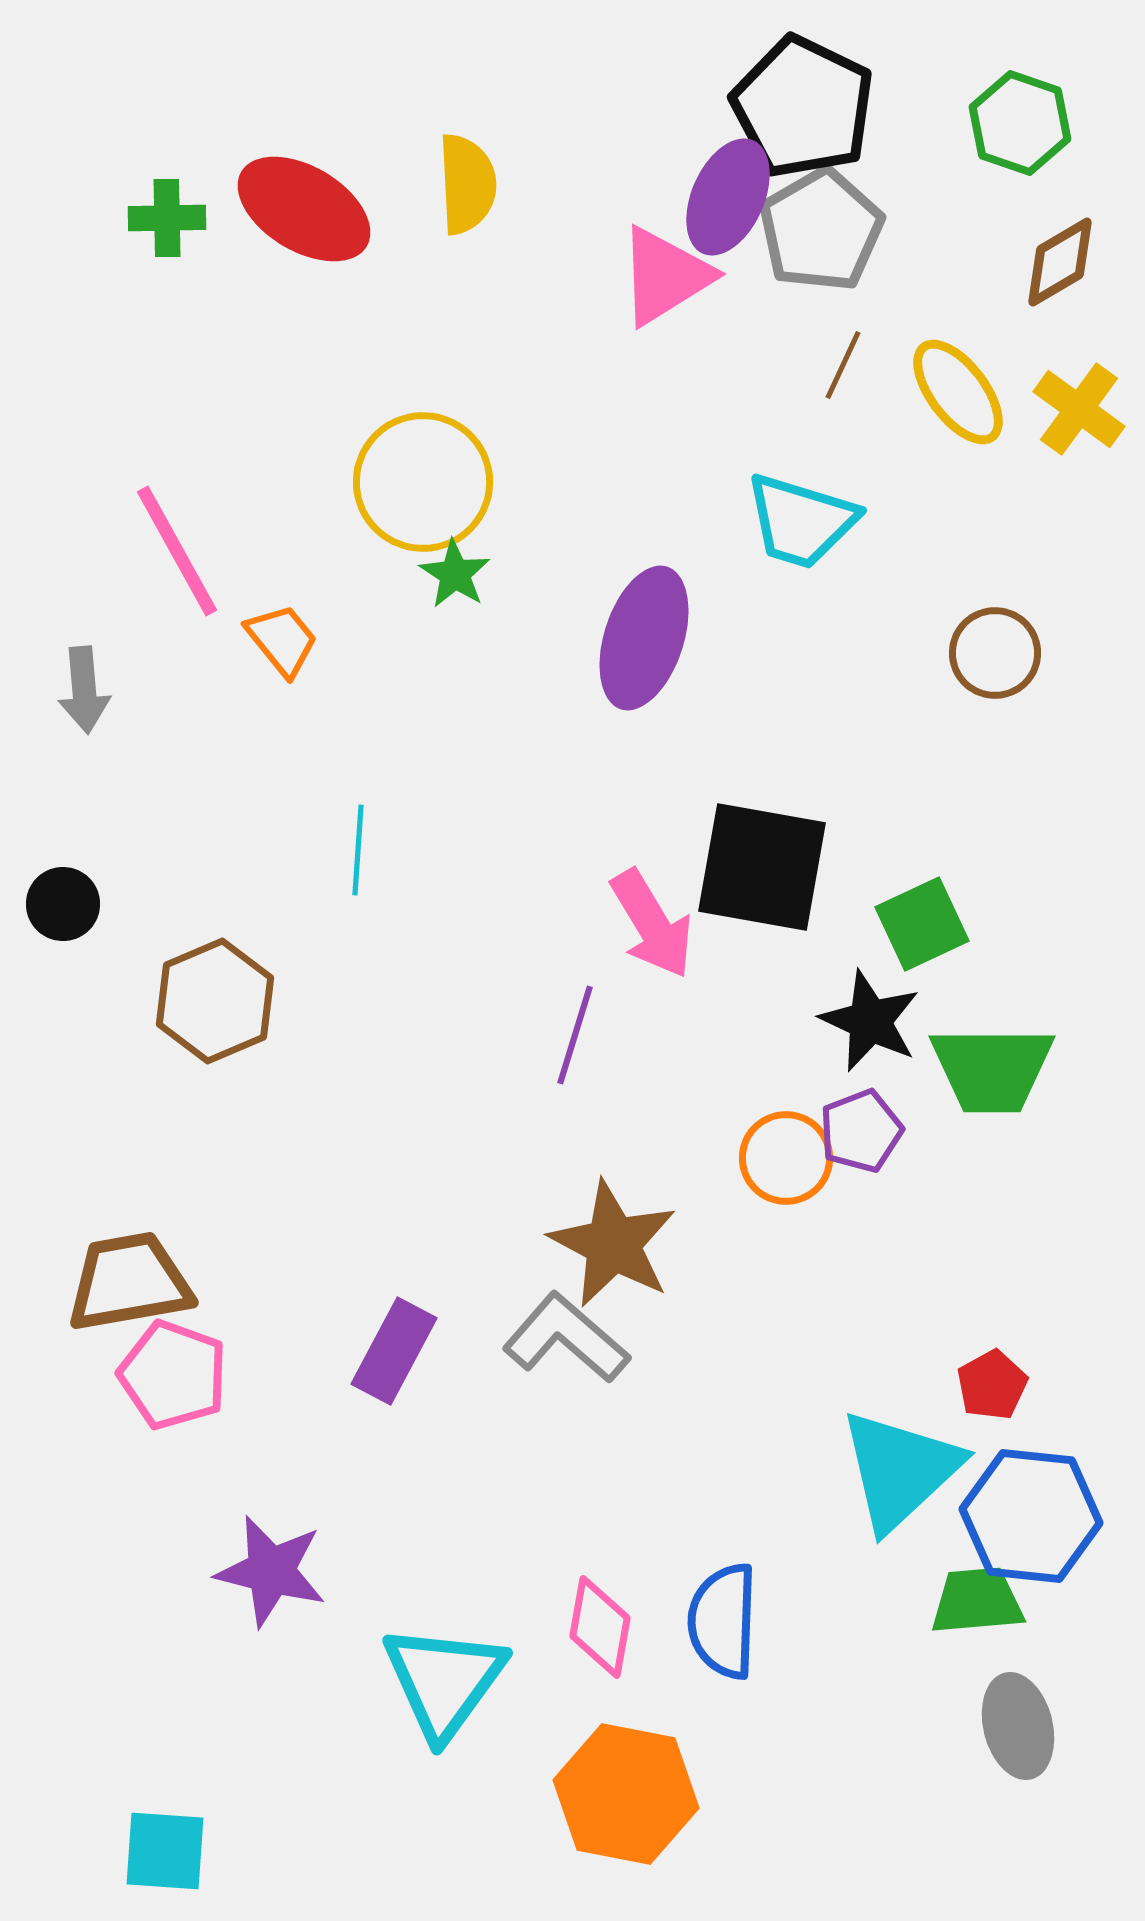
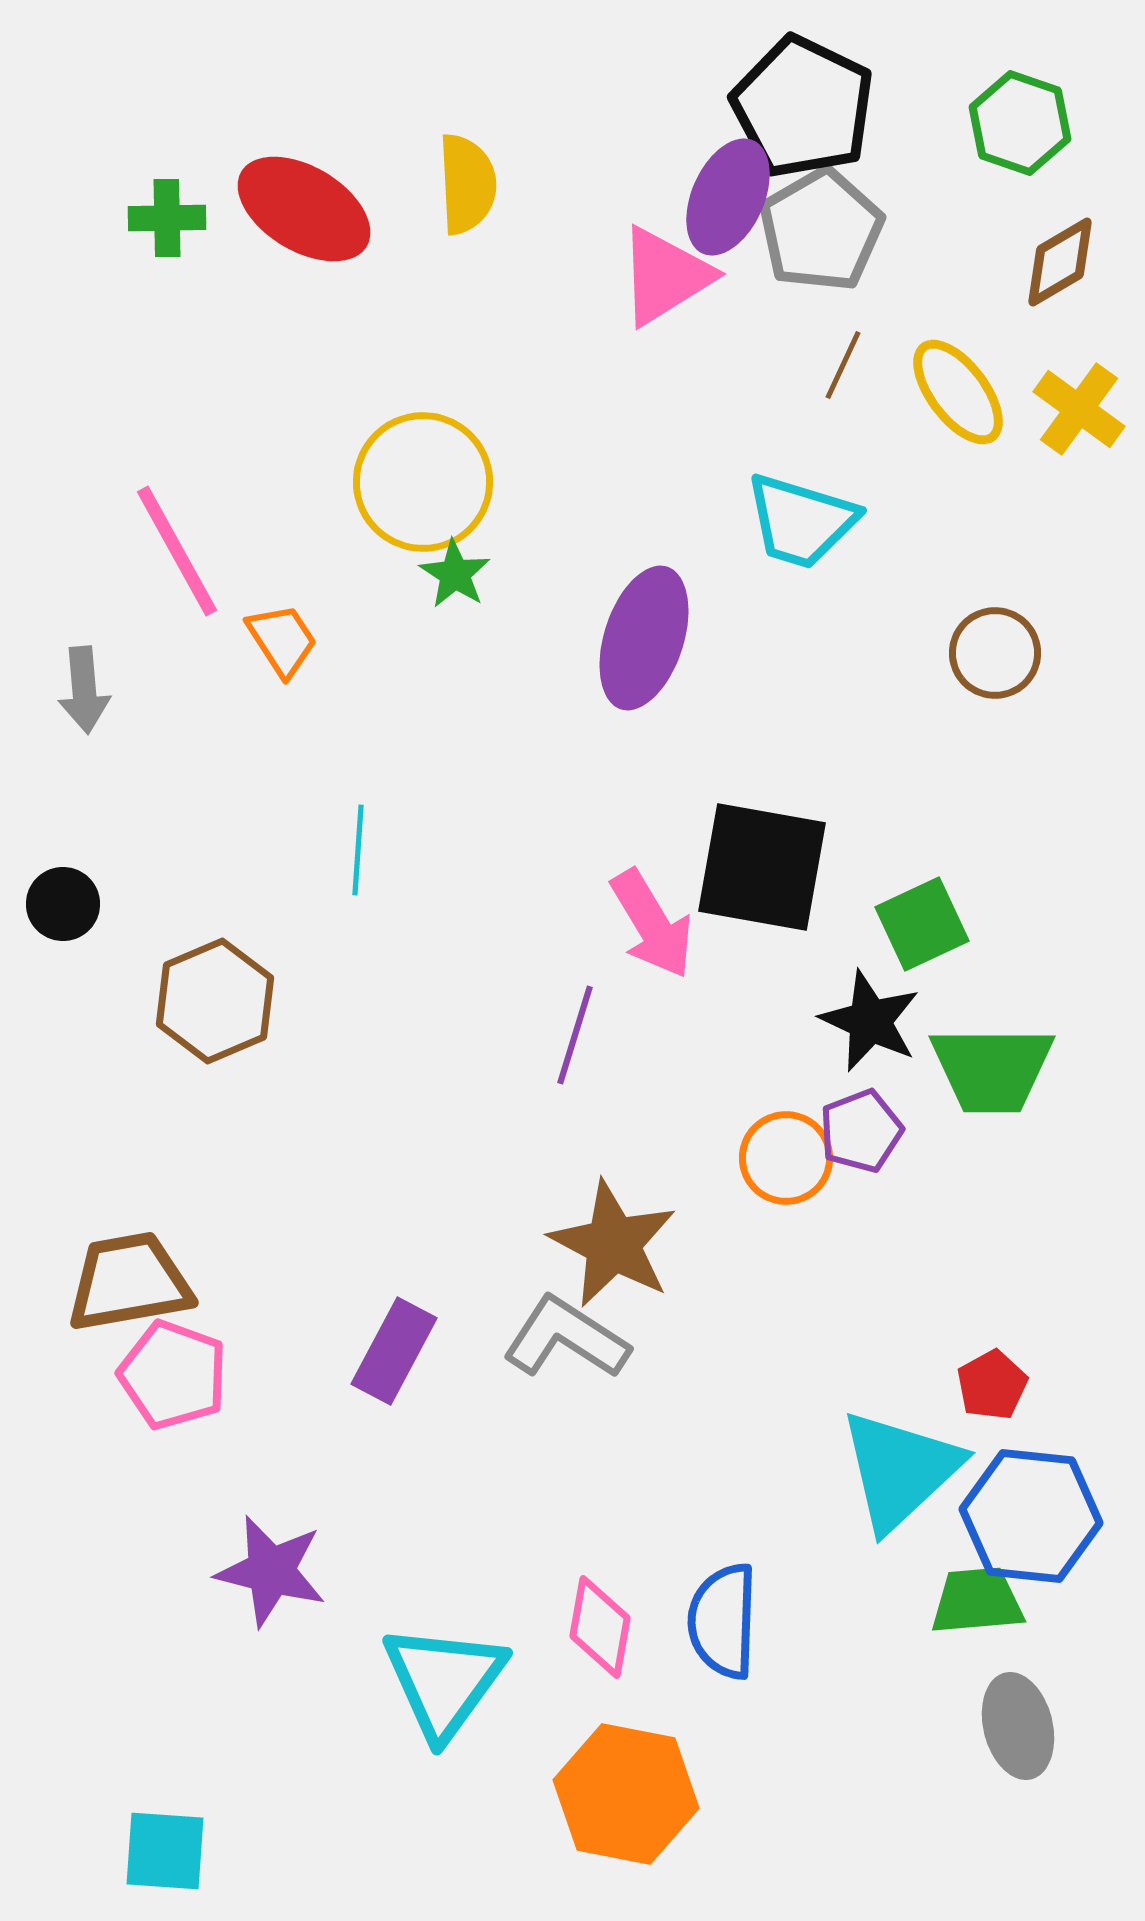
orange trapezoid at (282, 640): rotated 6 degrees clockwise
gray L-shape at (566, 1338): rotated 8 degrees counterclockwise
